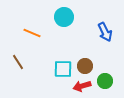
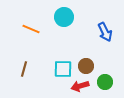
orange line: moved 1 px left, 4 px up
brown line: moved 6 px right, 7 px down; rotated 49 degrees clockwise
brown circle: moved 1 px right
green circle: moved 1 px down
red arrow: moved 2 px left
